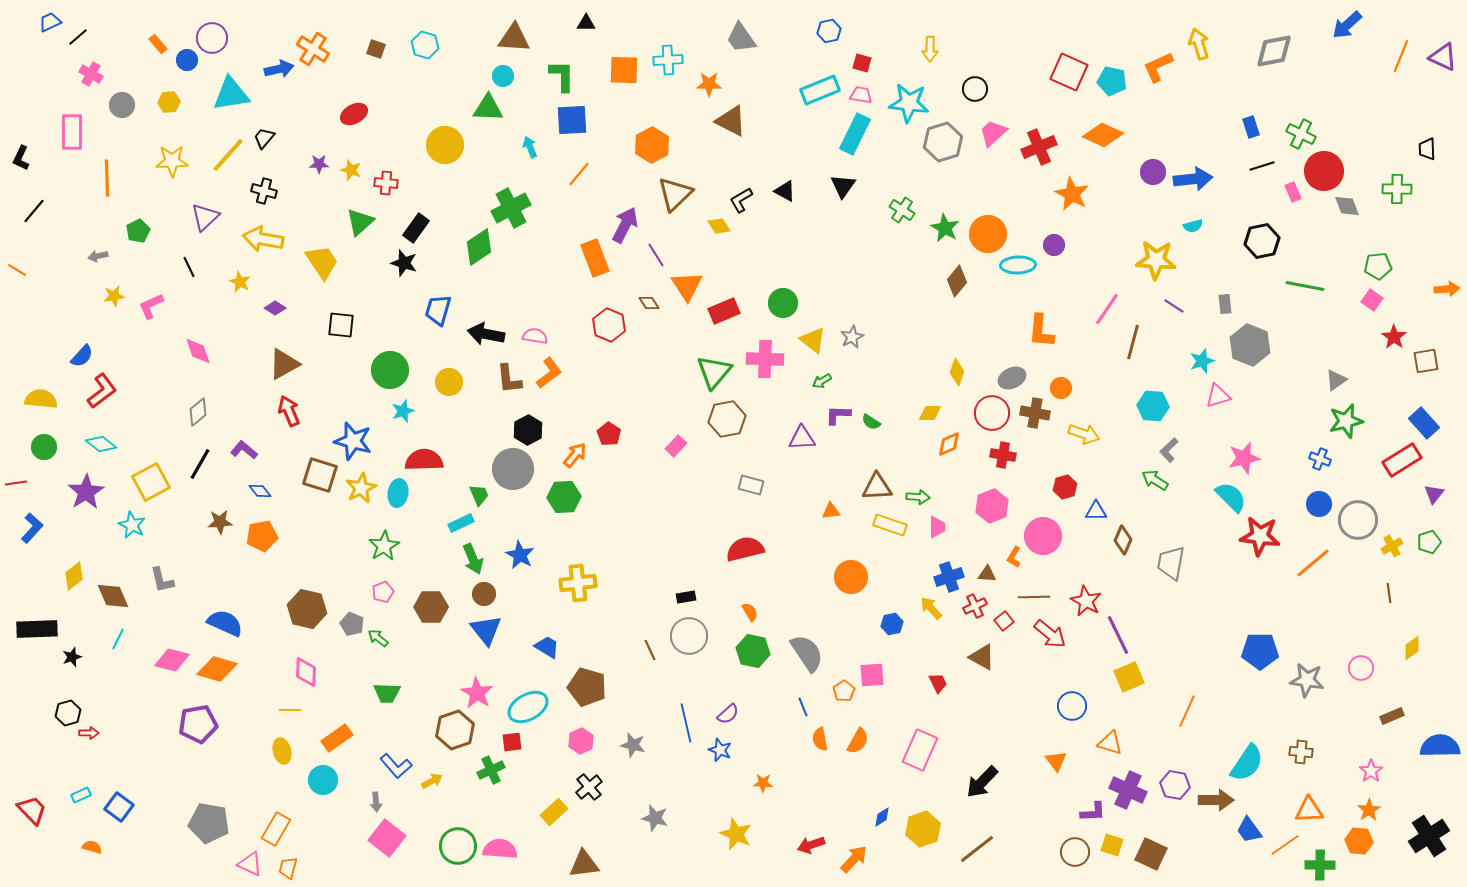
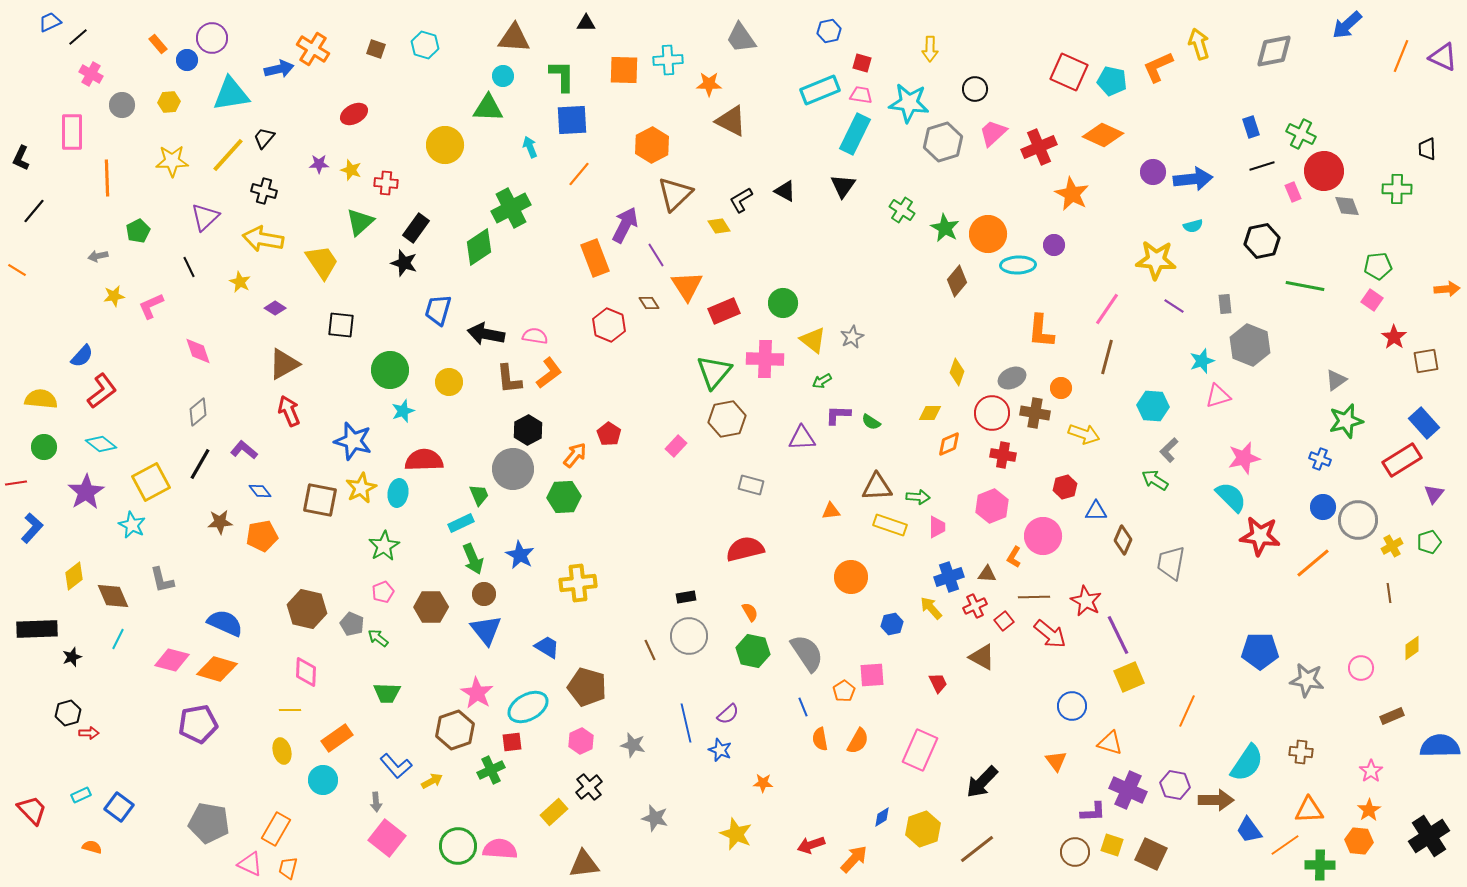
brown line at (1133, 342): moved 26 px left, 15 px down
brown square at (320, 475): moved 25 px down; rotated 6 degrees counterclockwise
blue circle at (1319, 504): moved 4 px right, 3 px down
